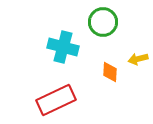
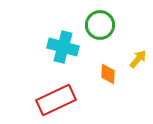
green circle: moved 3 px left, 3 px down
yellow arrow: rotated 144 degrees clockwise
orange diamond: moved 2 px left, 2 px down
